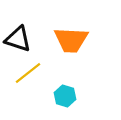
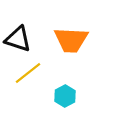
cyan hexagon: rotated 15 degrees clockwise
